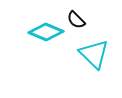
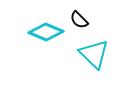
black semicircle: moved 3 px right
